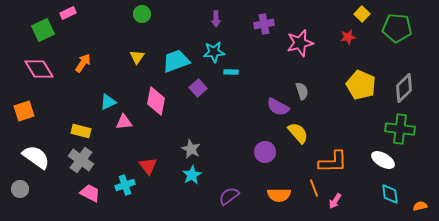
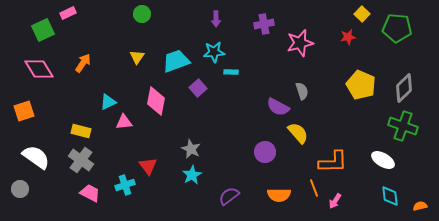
green cross at (400, 129): moved 3 px right, 3 px up; rotated 12 degrees clockwise
cyan diamond at (390, 194): moved 2 px down
